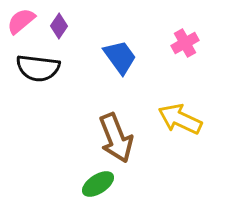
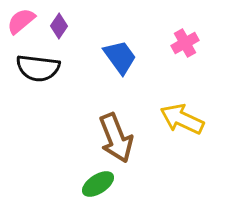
yellow arrow: moved 2 px right
